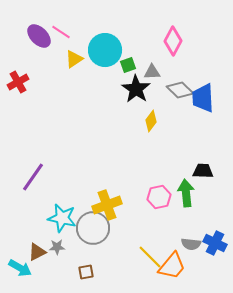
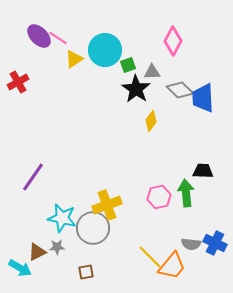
pink line: moved 3 px left, 6 px down
